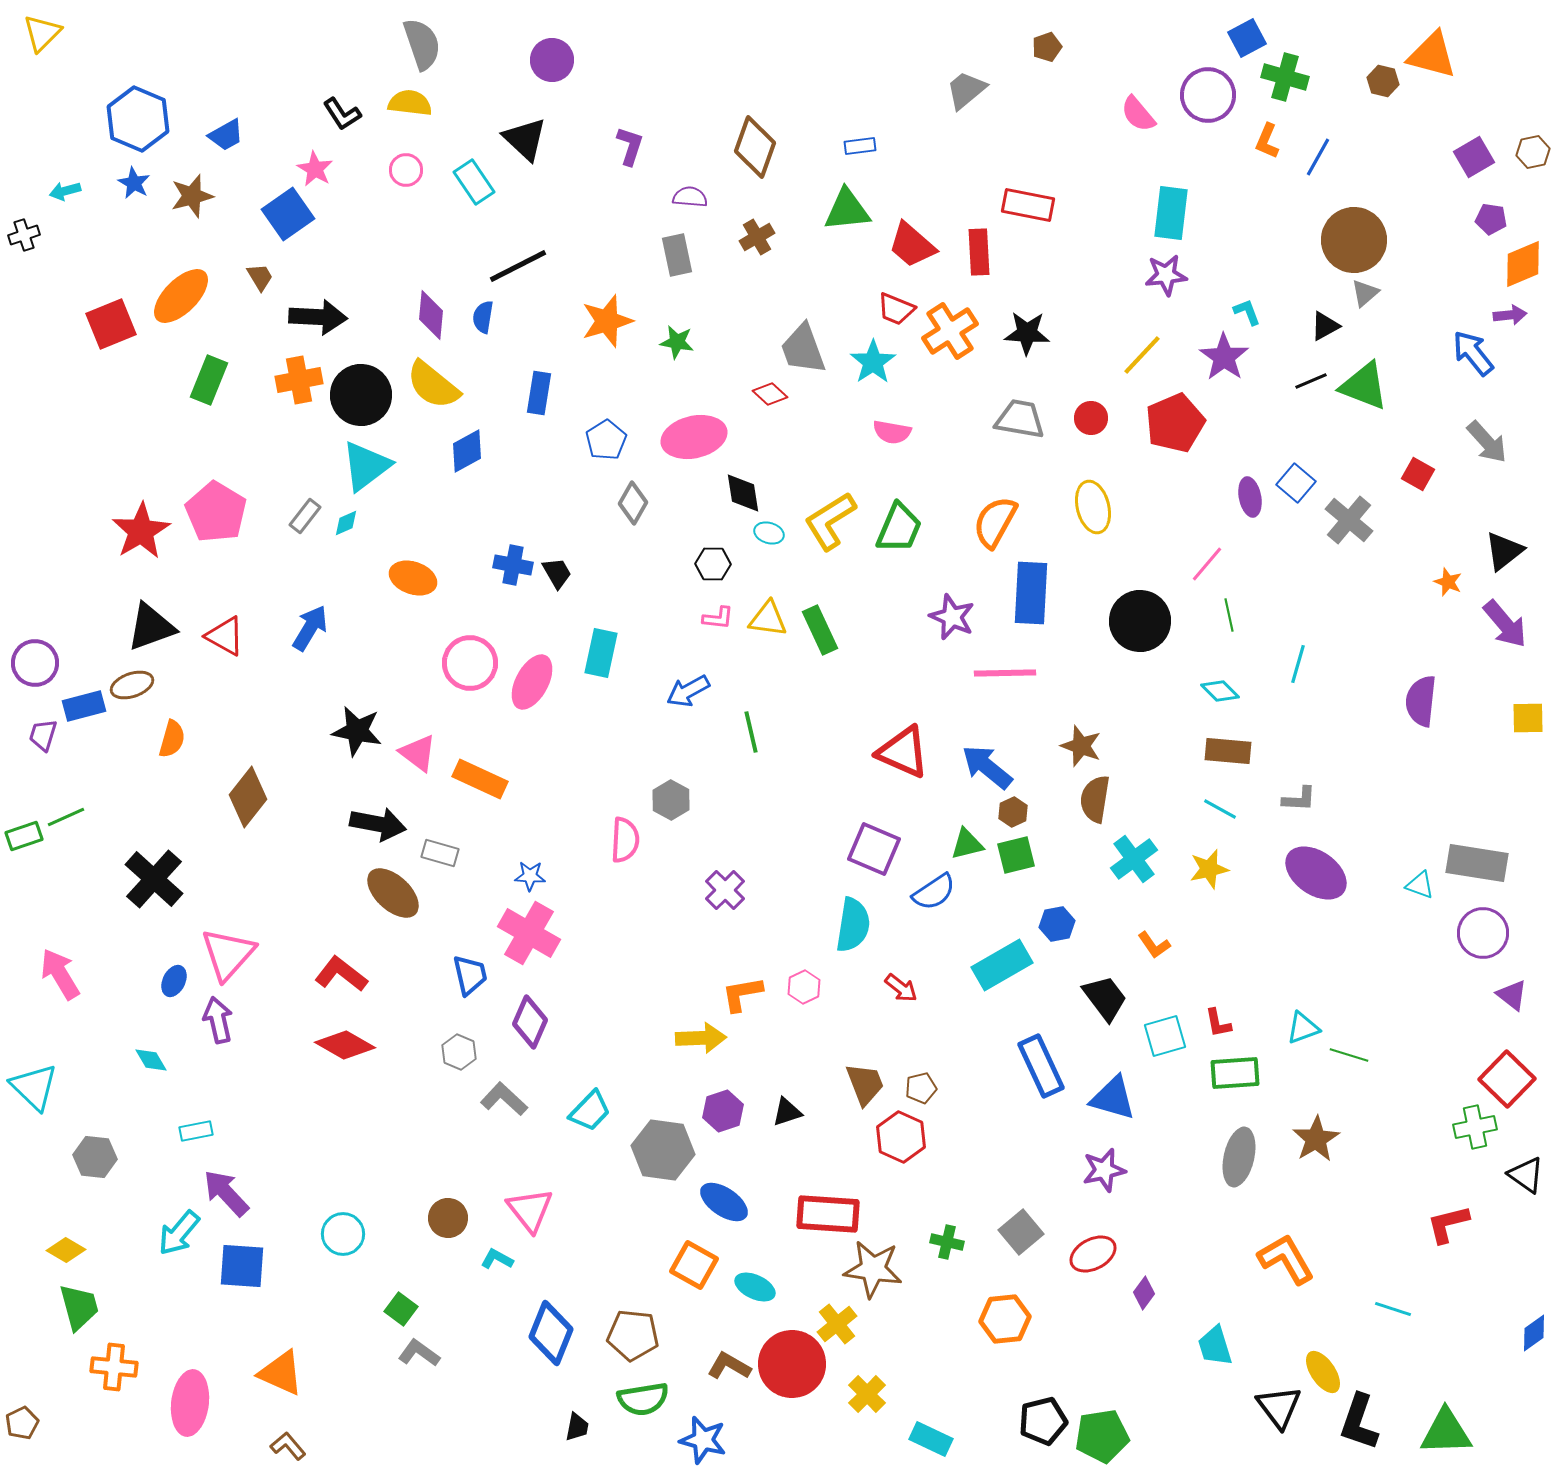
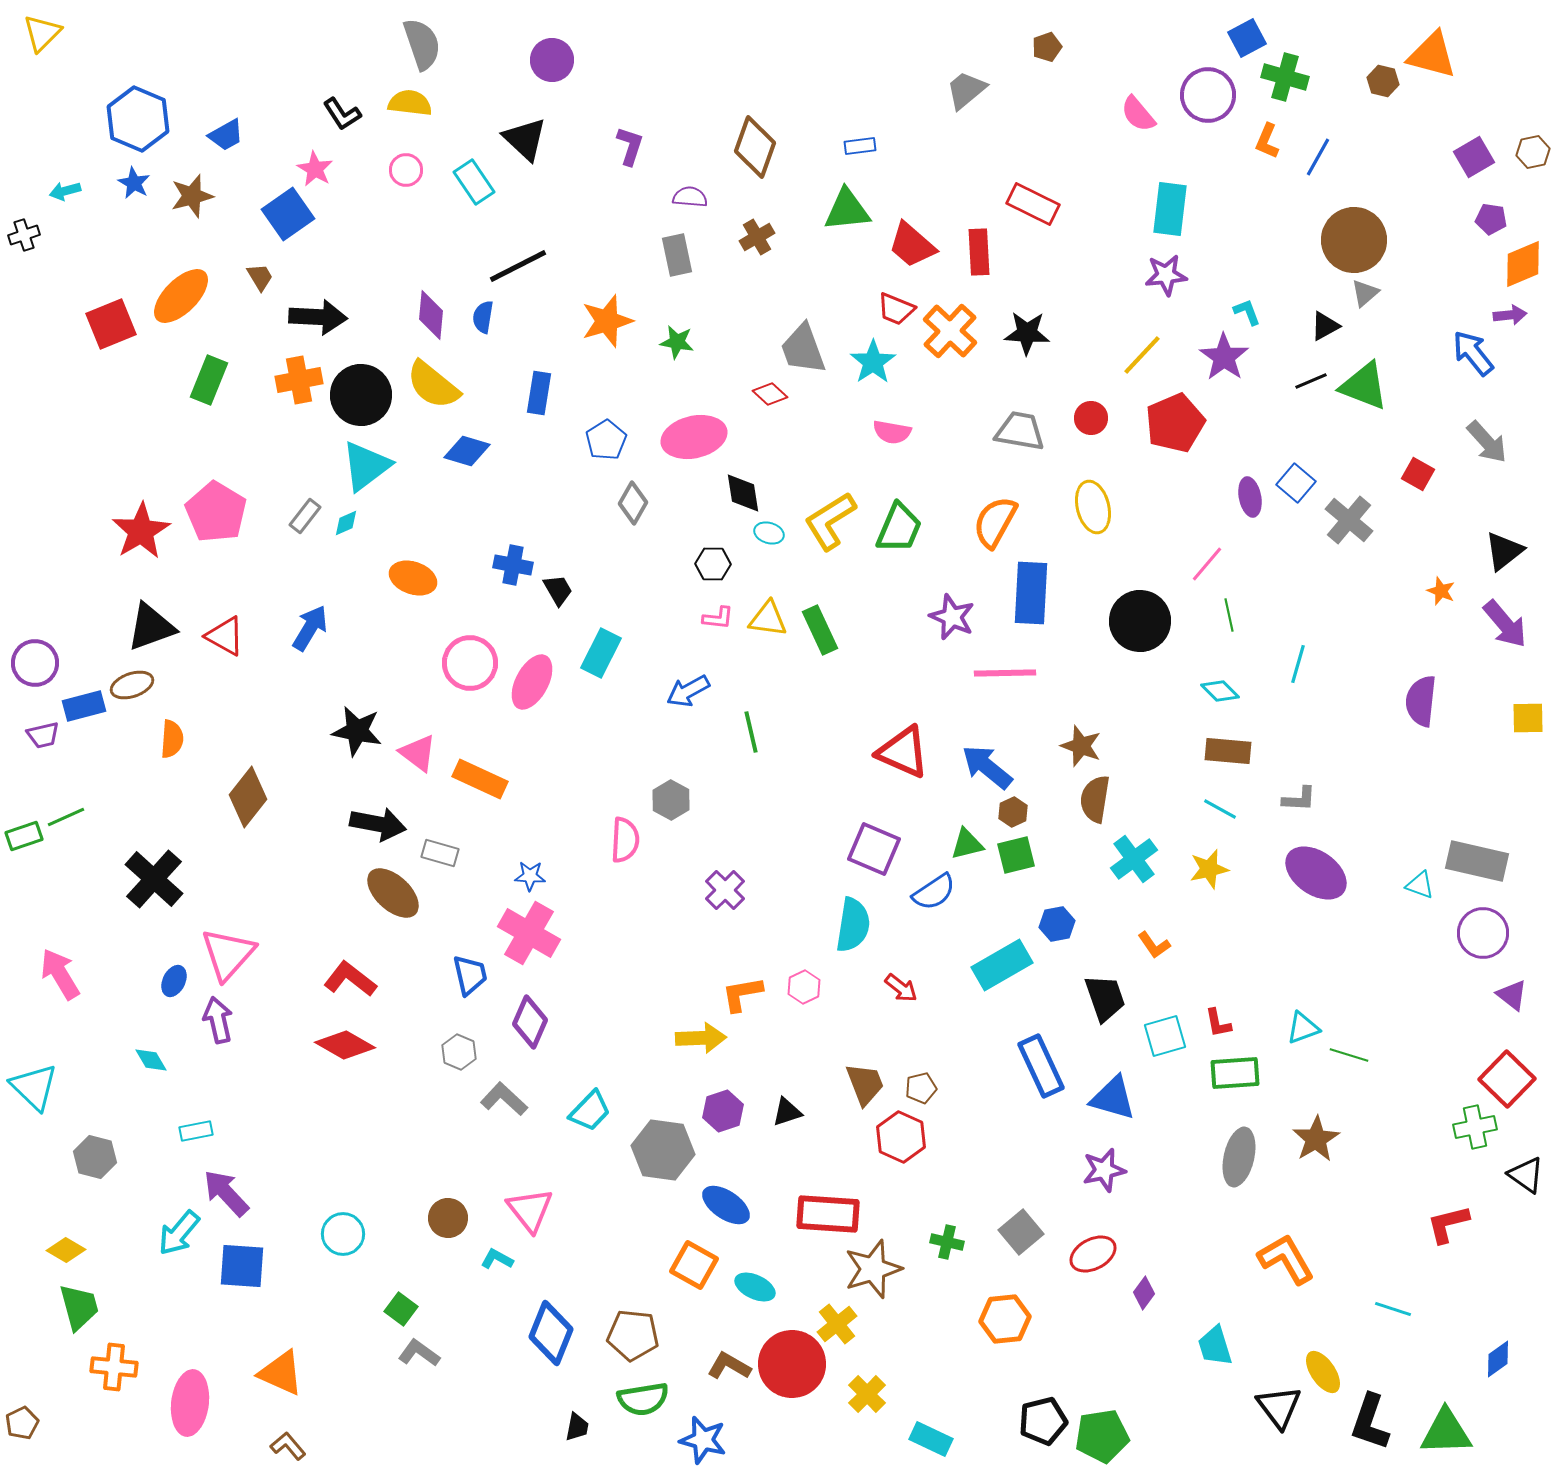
red rectangle at (1028, 205): moved 5 px right, 1 px up; rotated 15 degrees clockwise
cyan rectangle at (1171, 213): moved 1 px left, 4 px up
orange cross at (950, 331): rotated 14 degrees counterclockwise
gray trapezoid at (1020, 419): moved 12 px down
blue diamond at (467, 451): rotated 45 degrees clockwise
black trapezoid at (557, 573): moved 1 px right, 17 px down
orange star at (1448, 582): moved 7 px left, 9 px down
cyan rectangle at (601, 653): rotated 15 degrees clockwise
purple trapezoid at (43, 735): rotated 120 degrees counterclockwise
orange semicircle at (172, 739): rotated 12 degrees counterclockwise
gray rectangle at (1477, 863): moved 2 px up; rotated 4 degrees clockwise
red L-shape at (341, 974): moved 9 px right, 5 px down
black trapezoid at (1105, 998): rotated 18 degrees clockwise
gray hexagon at (95, 1157): rotated 9 degrees clockwise
blue ellipse at (724, 1202): moved 2 px right, 3 px down
brown star at (873, 1269): rotated 26 degrees counterclockwise
blue diamond at (1534, 1333): moved 36 px left, 26 px down
black L-shape at (1359, 1422): moved 11 px right
